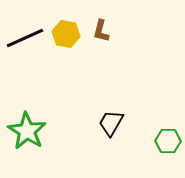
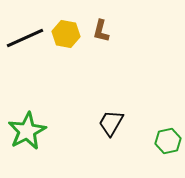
green star: rotated 12 degrees clockwise
green hexagon: rotated 15 degrees counterclockwise
